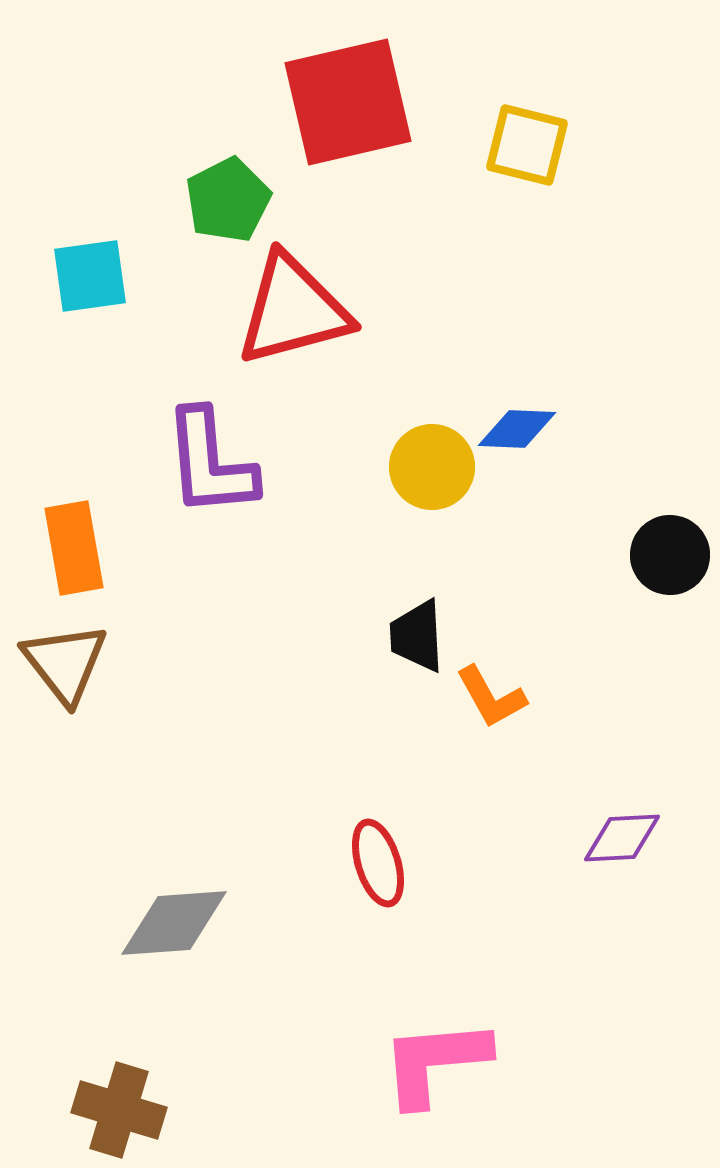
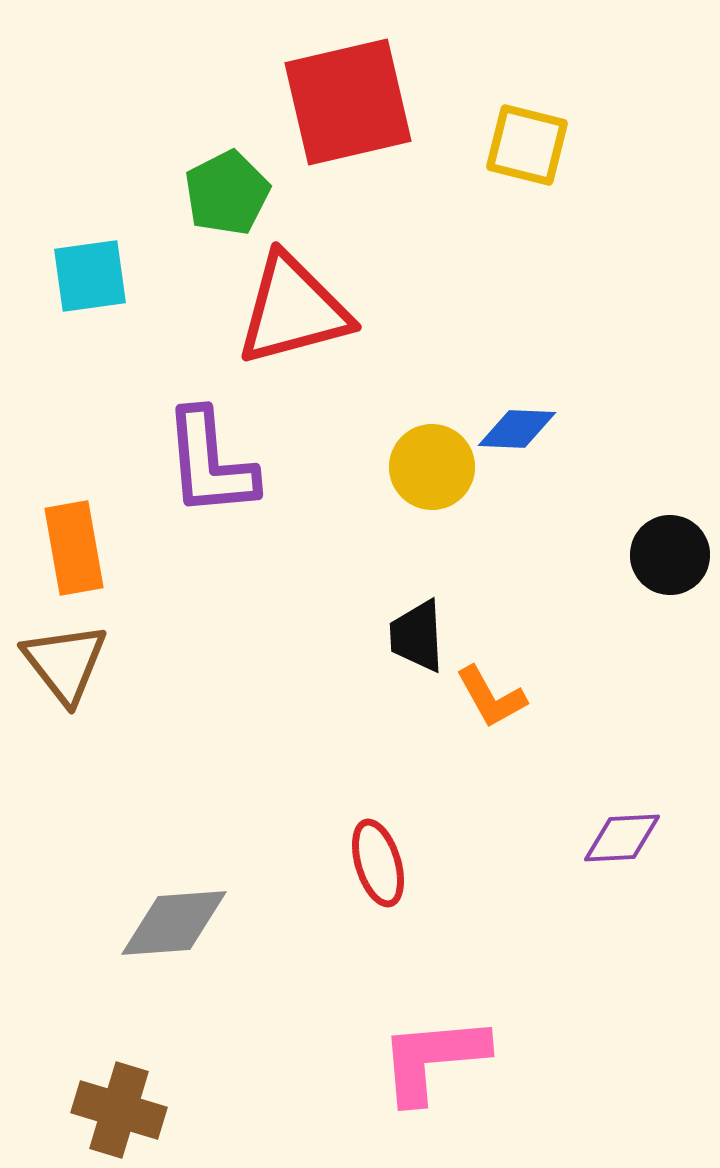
green pentagon: moved 1 px left, 7 px up
pink L-shape: moved 2 px left, 3 px up
